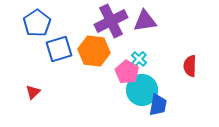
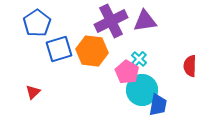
orange hexagon: moved 2 px left
